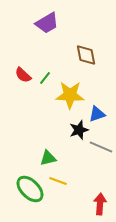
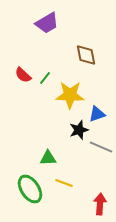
green triangle: rotated 12 degrees clockwise
yellow line: moved 6 px right, 2 px down
green ellipse: rotated 12 degrees clockwise
